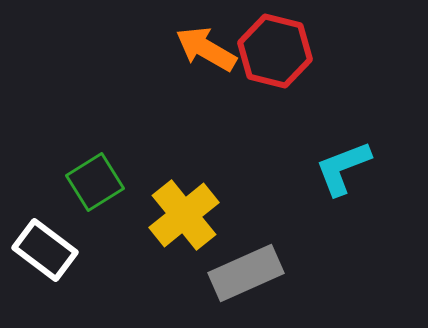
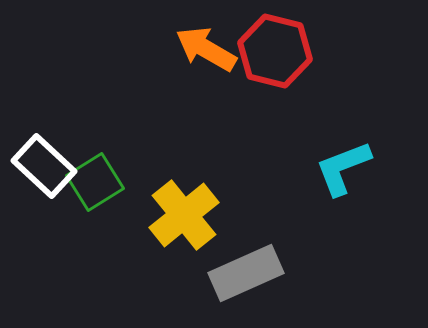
white rectangle: moved 1 px left, 84 px up; rotated 6 degrees clockwise
